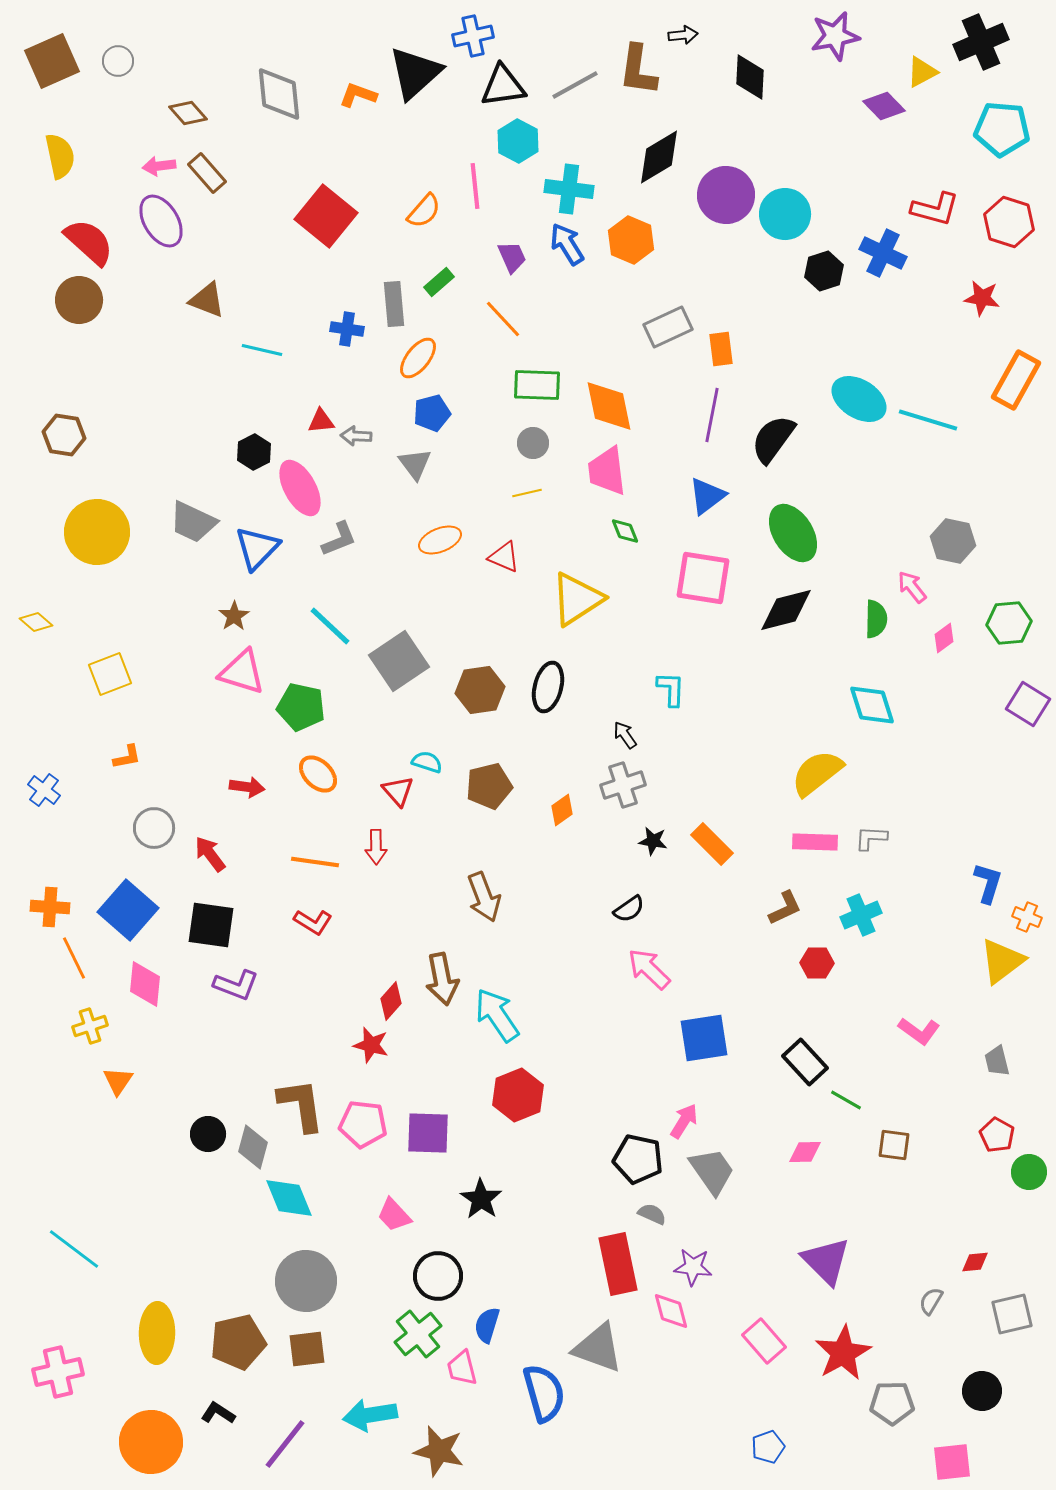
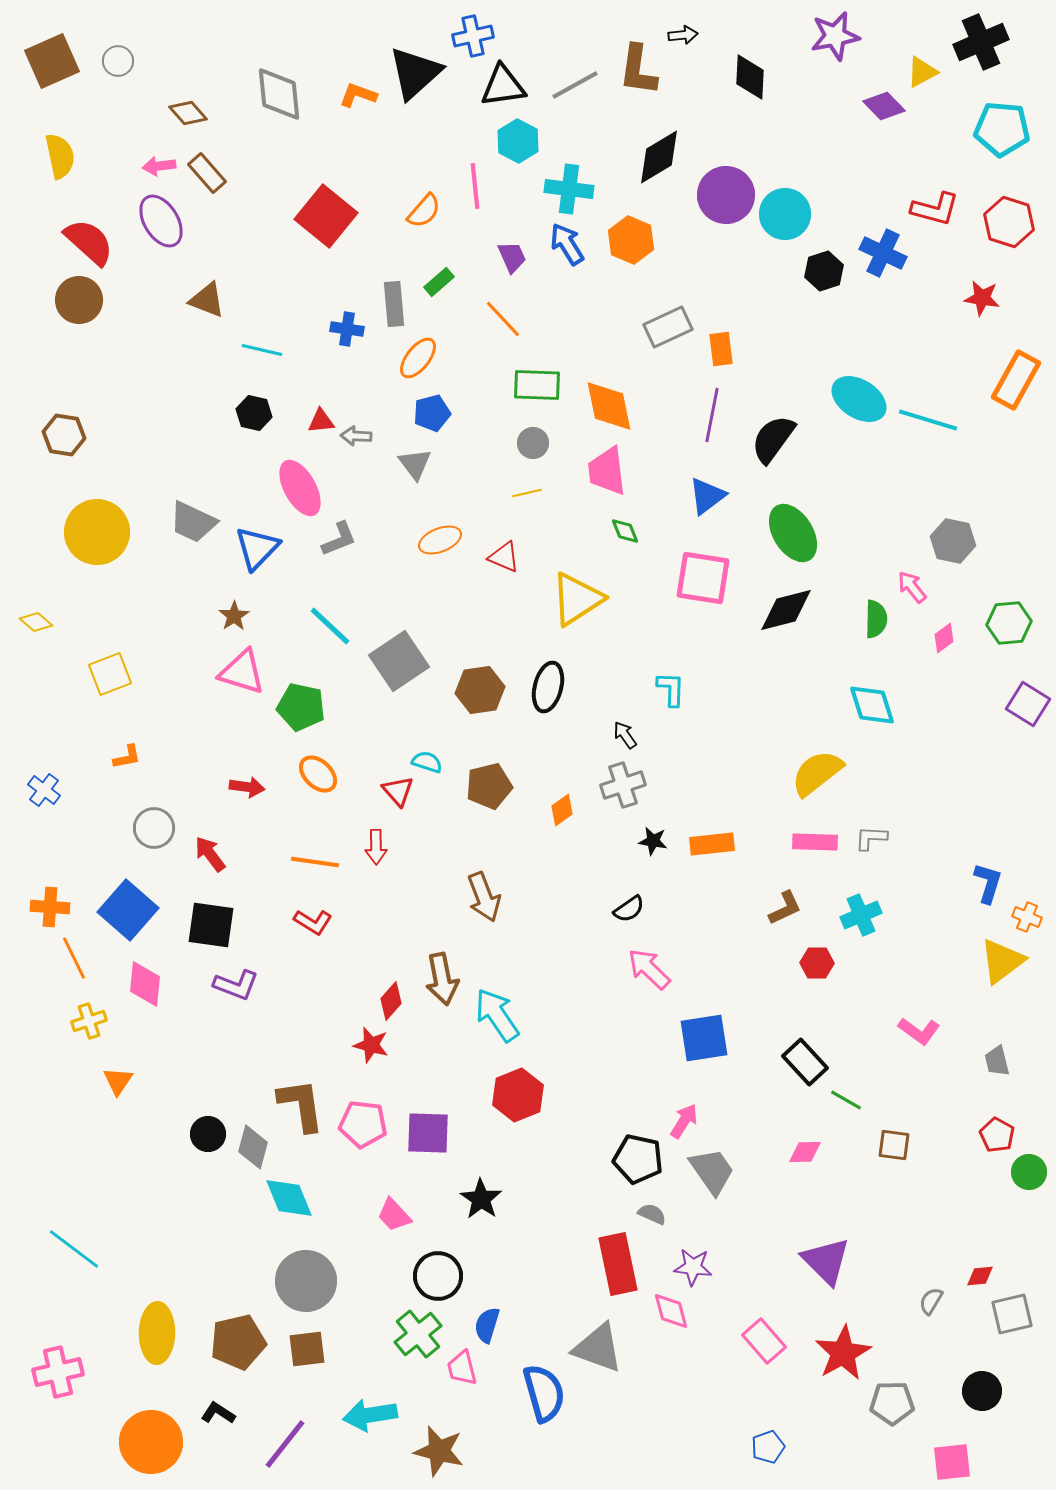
black hexagon at (254, 452): moved 39 px up; rotated 20 degrees counterclockwise
orange rectangle at (712, 844): rotated 51 degrees counterclockwise
yellow cross at (90, 1026): moved 1 px left, 5 px up
red diamond at (975, 1262): moved 5 px right, 14 px down
